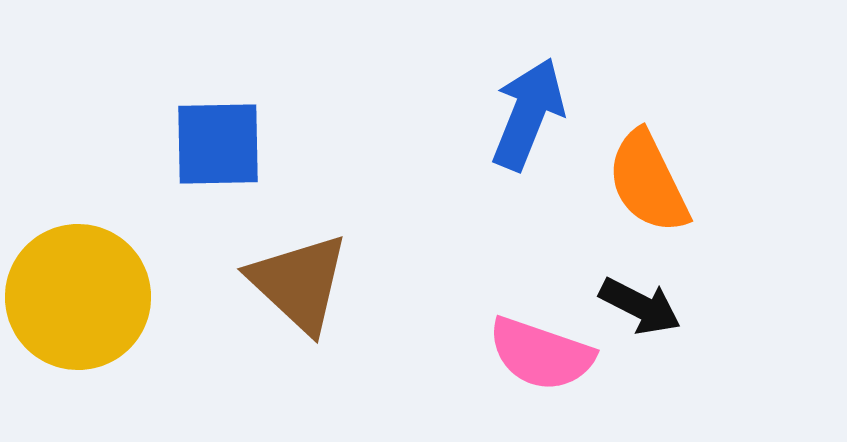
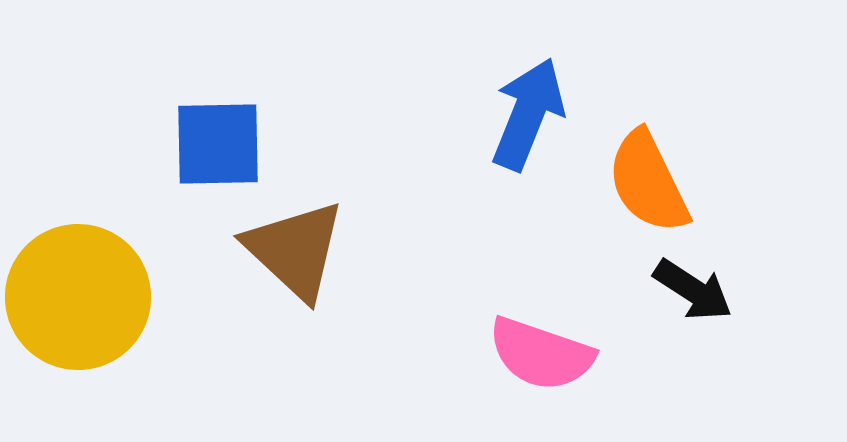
brown triangle: moved 4 px left, 33 px up
black arrow: moved 53 px right, 16 px up; rotated 6 degrees clockwise
